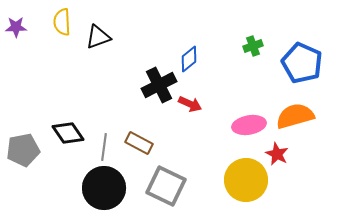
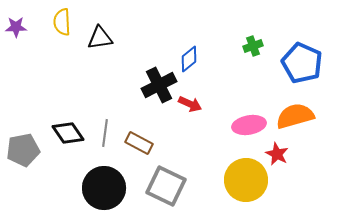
black triangle: moved 2 px right, 1 px down; rotated 12 degrees clockwise
gray line: moved 1 px right, 14 px up
